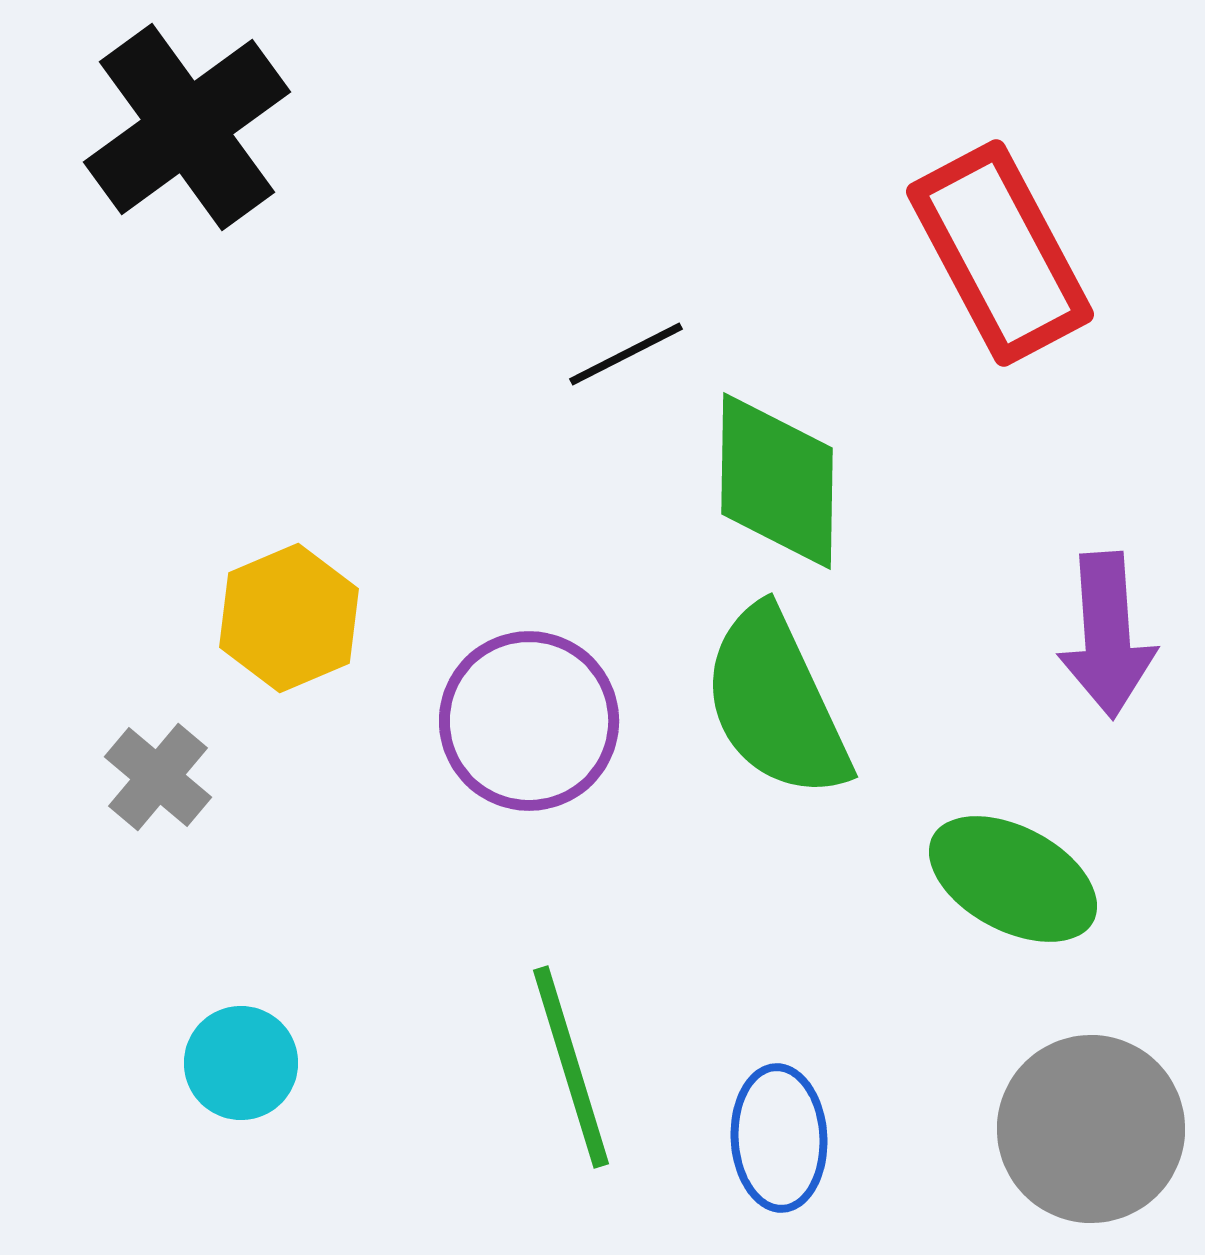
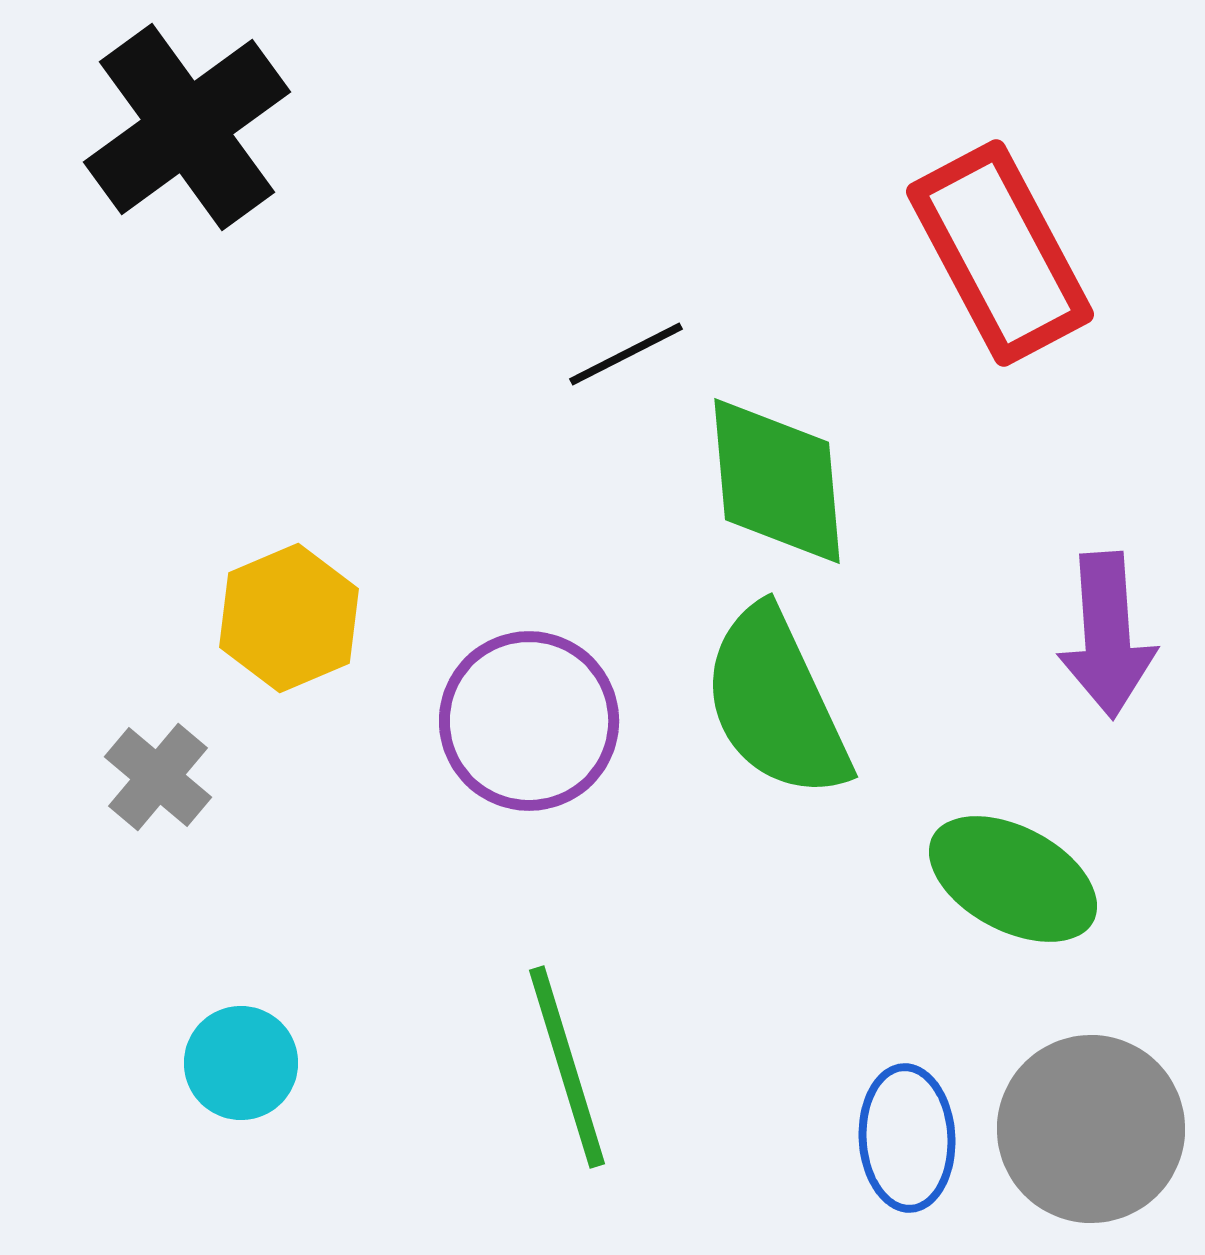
green diamond: rotated 6 degrees counterclockwise
green line: moved 4 px left
blue ellipse: moved 128 px right
